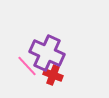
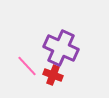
purple cross: moved 14 px right, 5 px up
